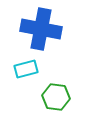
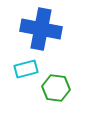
green hexagon: moved 9 px up
